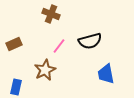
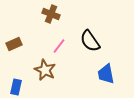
black semicircle: rotated 70 degrees clockwise
brown star: rotated 20 degrees counterclockwise
